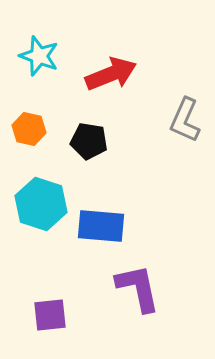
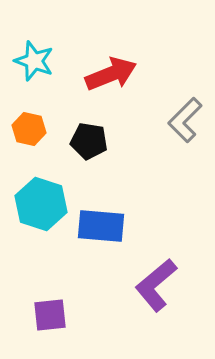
cyan star: moved 5 px left, 5 px down
gray L-shape: rotated 21 degrees clockwise
purple L-shape: moved 18 px right, 3 px up; rotated 118 degrees counterclockwise
